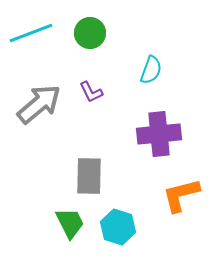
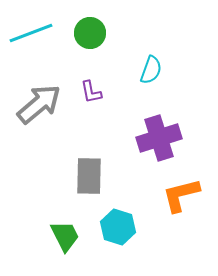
purple L-shape: rotated 15 degrees clockwise
purple cross: moved 4 px down; rotated 12 degrees counterclockwise
green trapezoid: moved 5 px left, 13 px down
